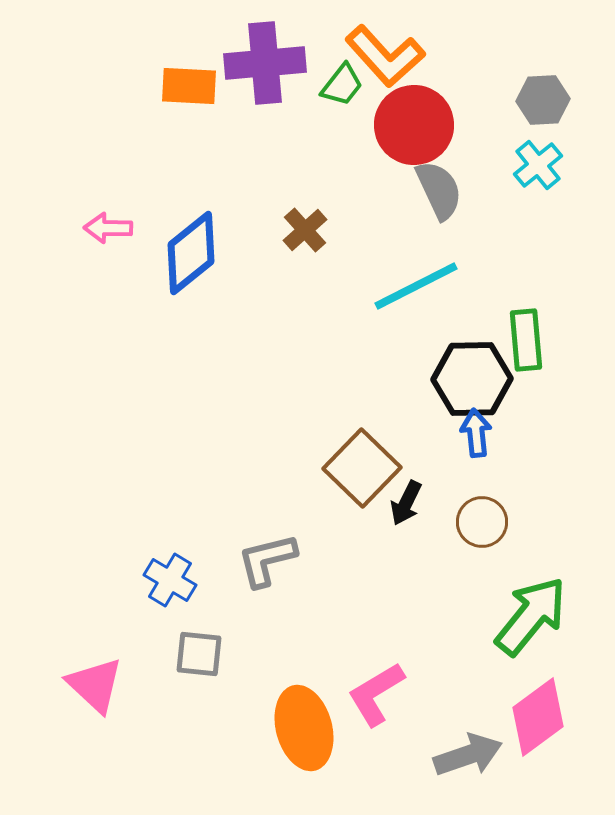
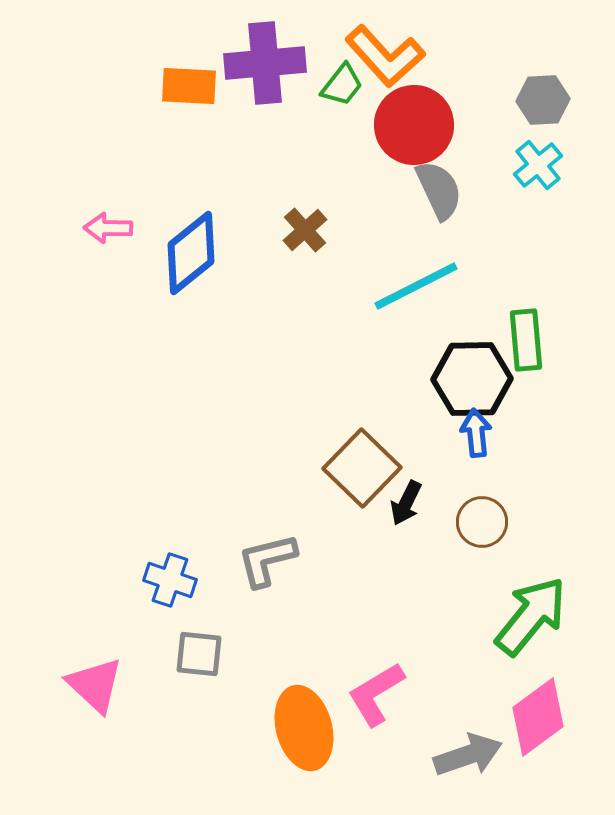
blue cross: rotated 12 degrees counterclockwise
